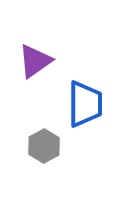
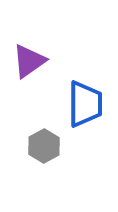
purple triangle: moved 6 px left
